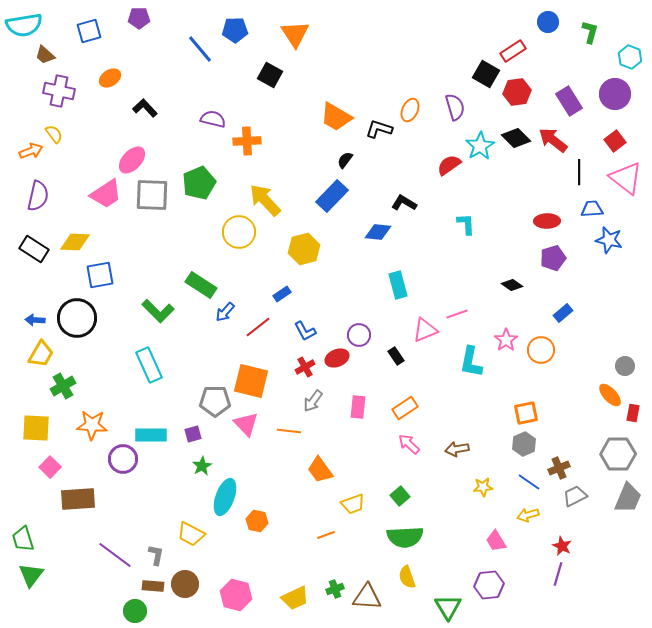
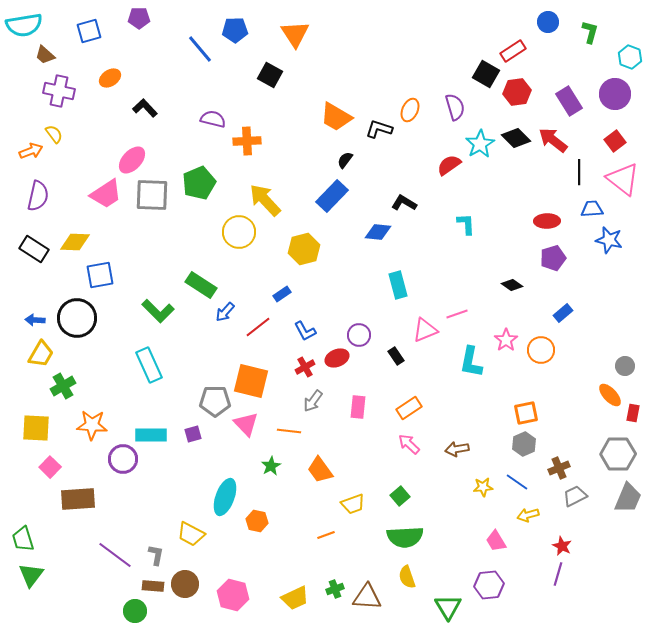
cyan star at (480, 146): moved 2 px up
pink triangle at (626, 178): moved 3 px left, 1 px down
orange rectangle at (405, 408): moved 4 px right
green star at (202, 466): moved 69 px right
blue line at (529, 482): moved 12 px left
pink hexagon at (236, 595): moved 3 px left
